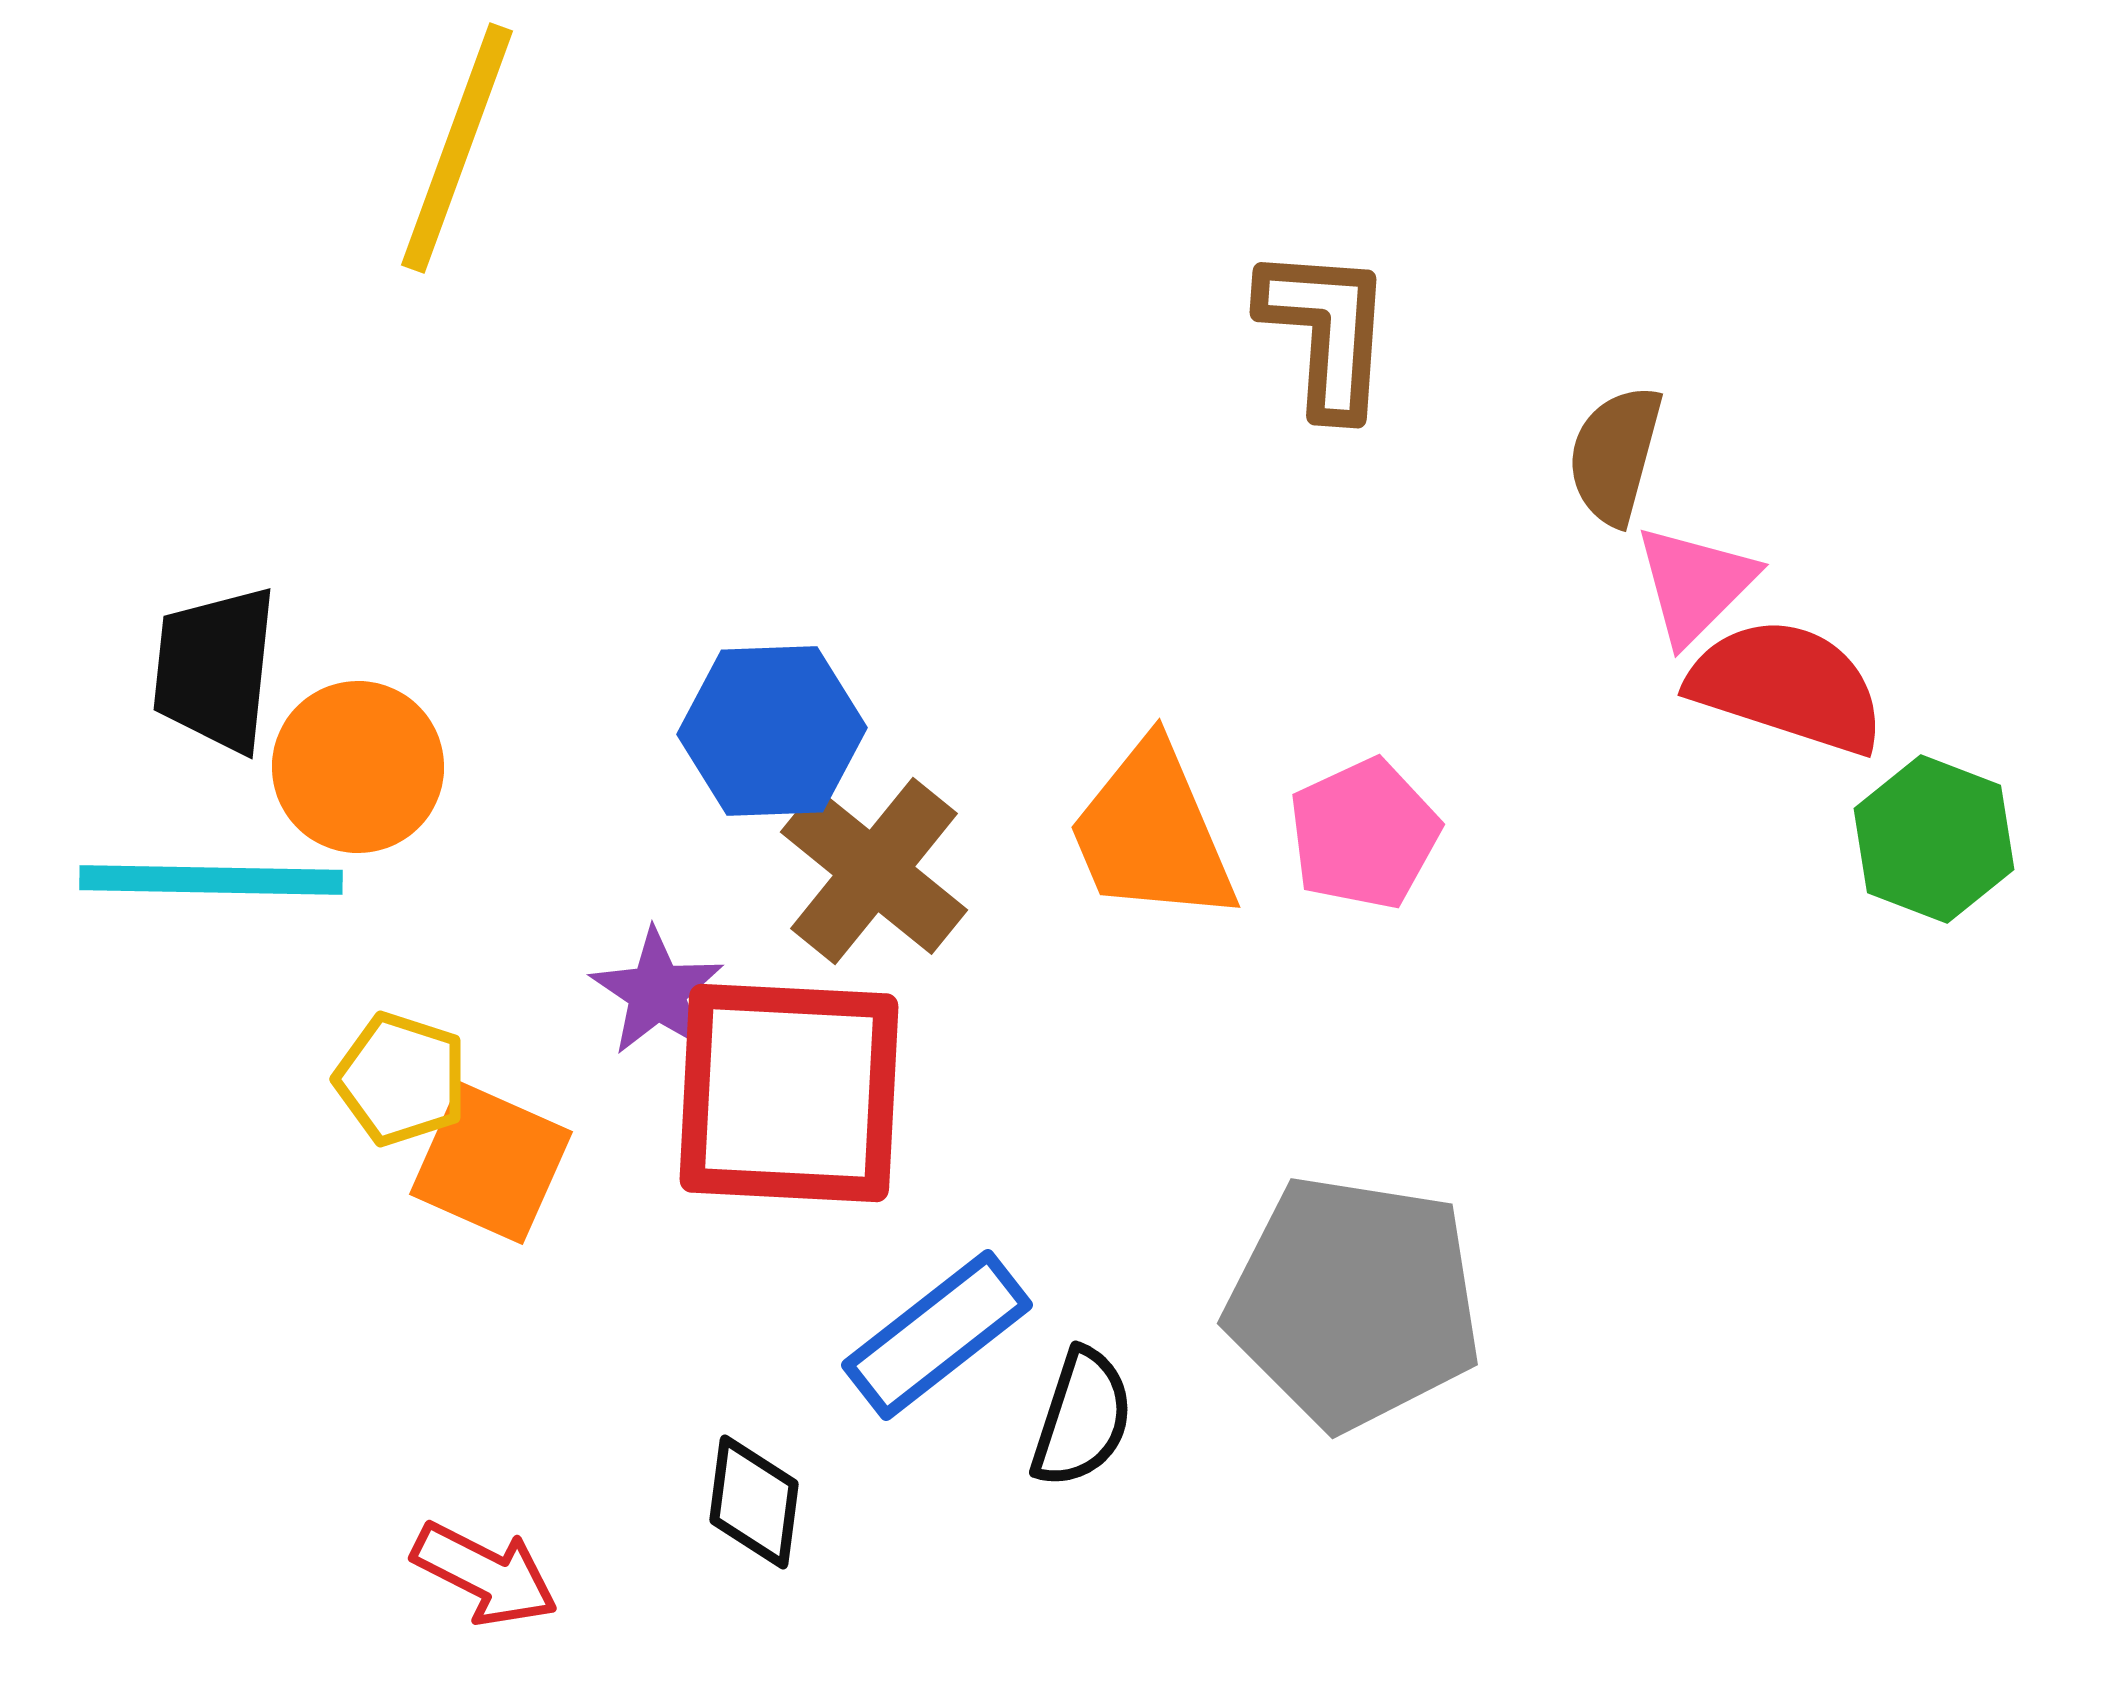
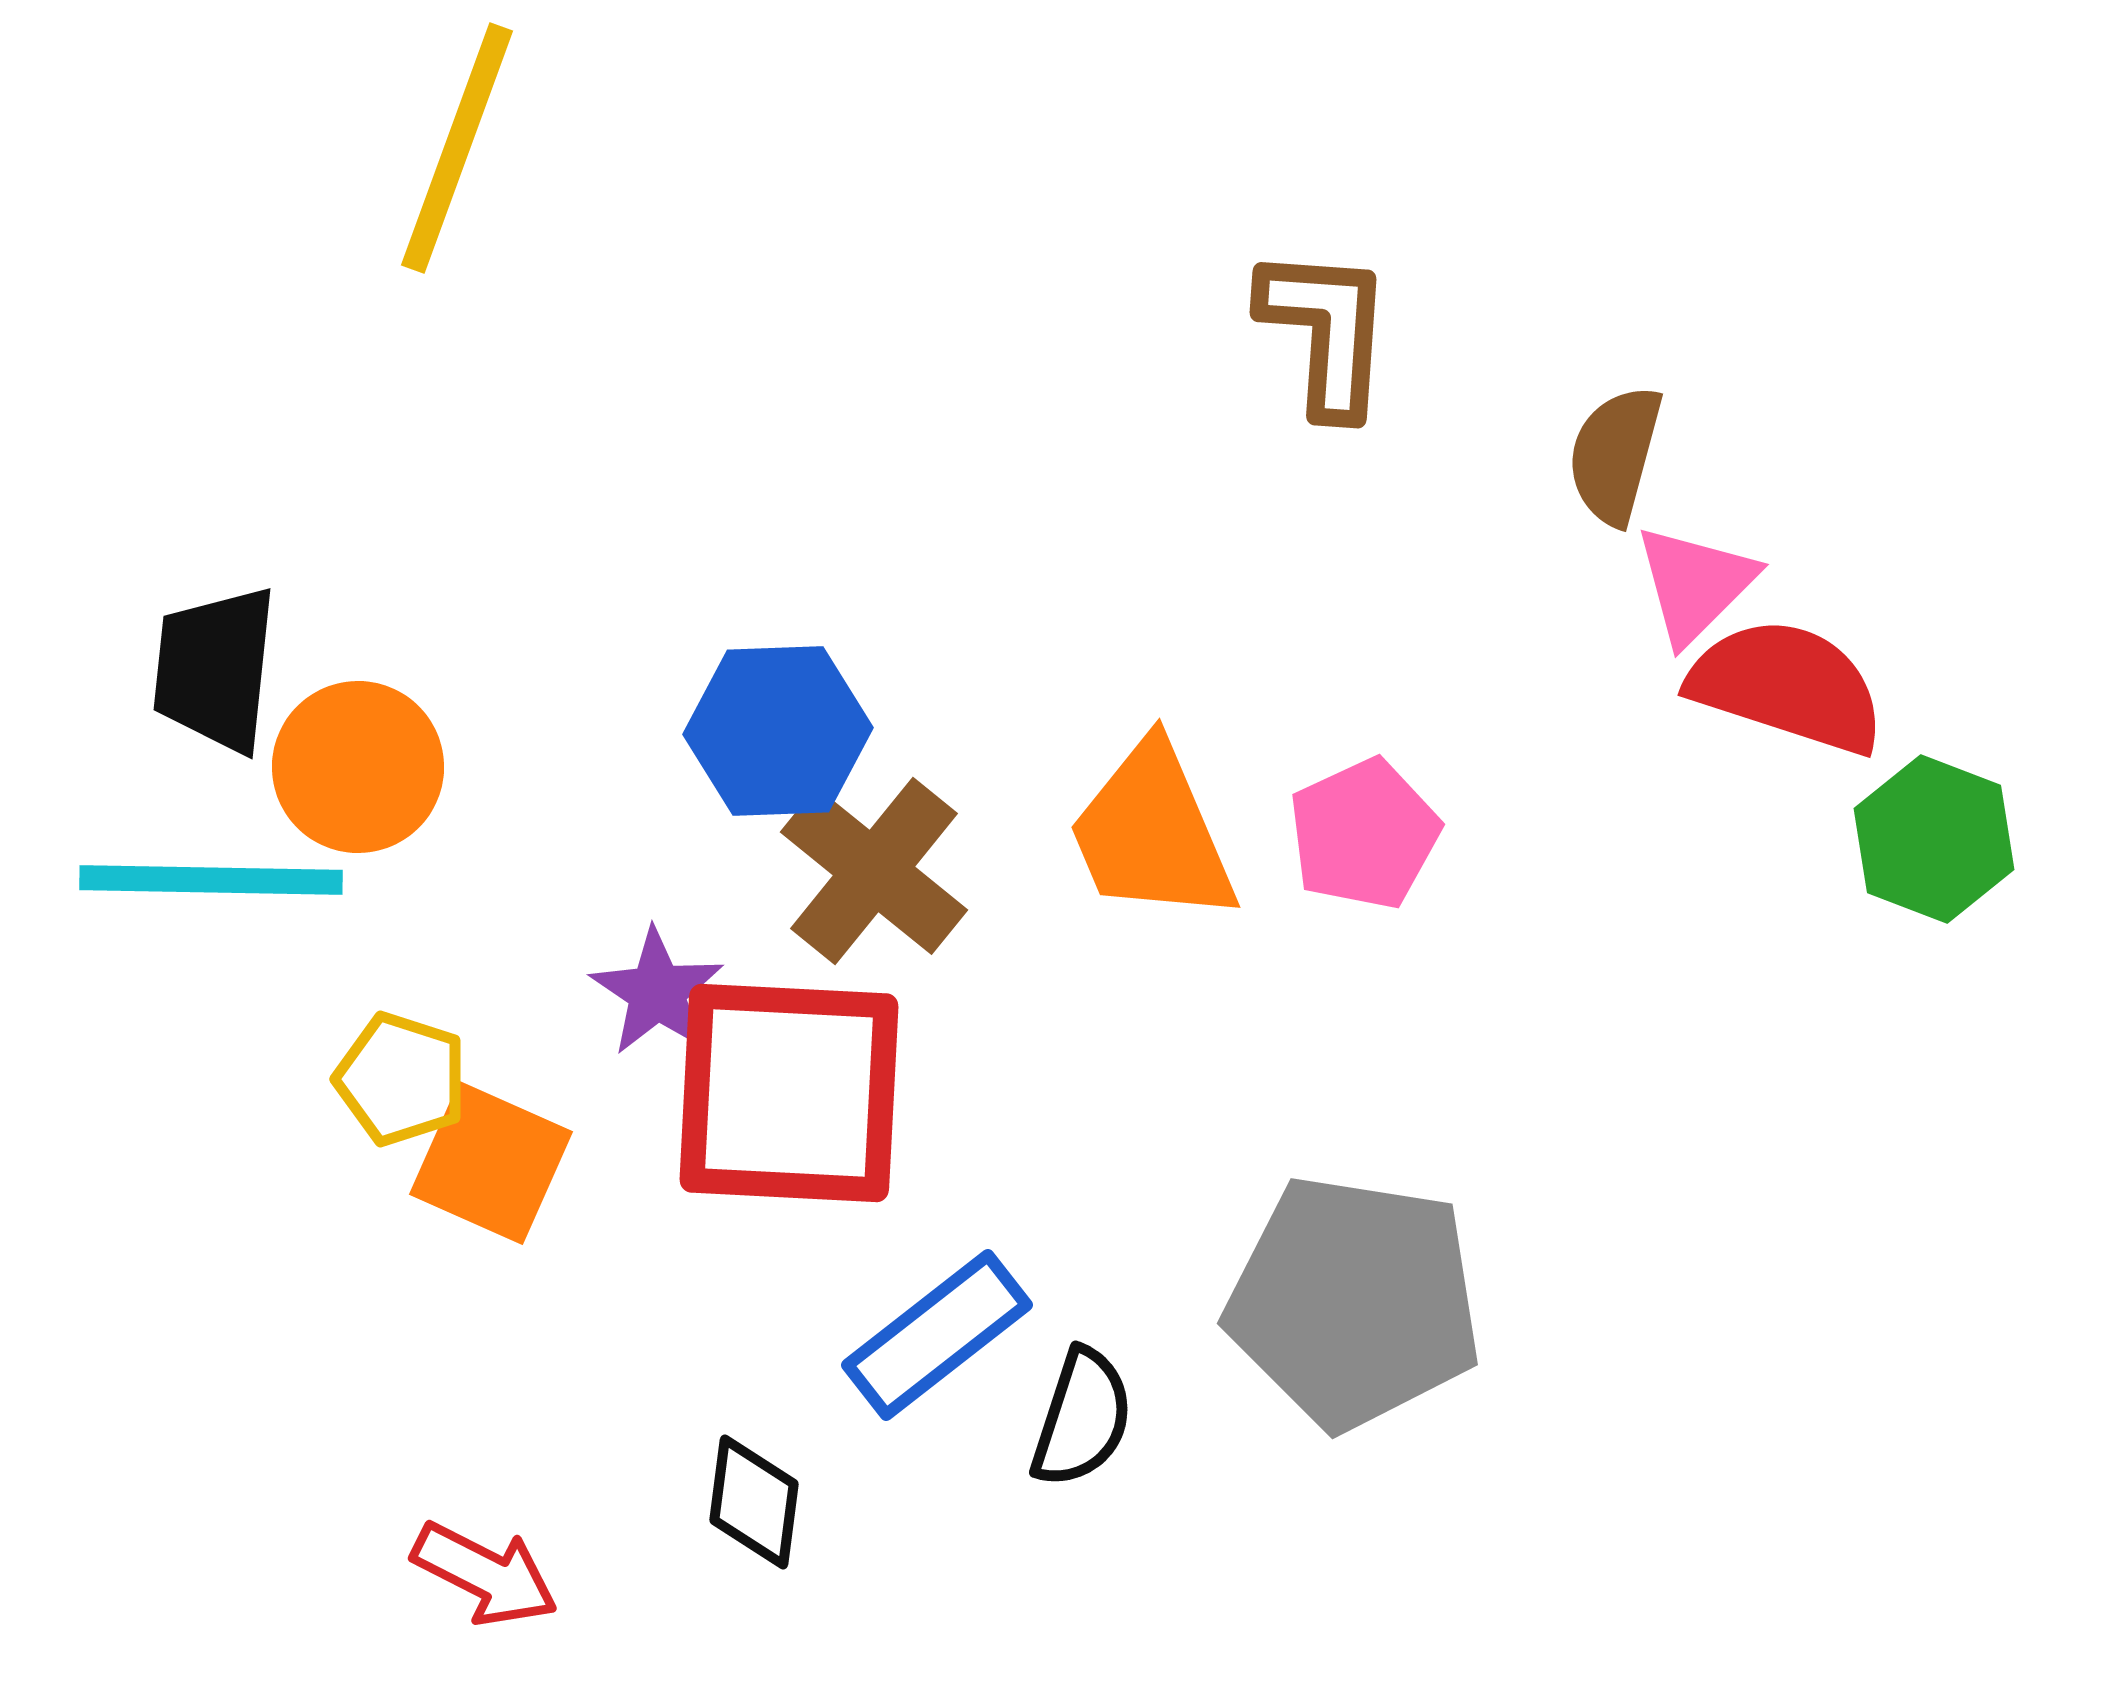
blue hexagon: moved 6 px right
